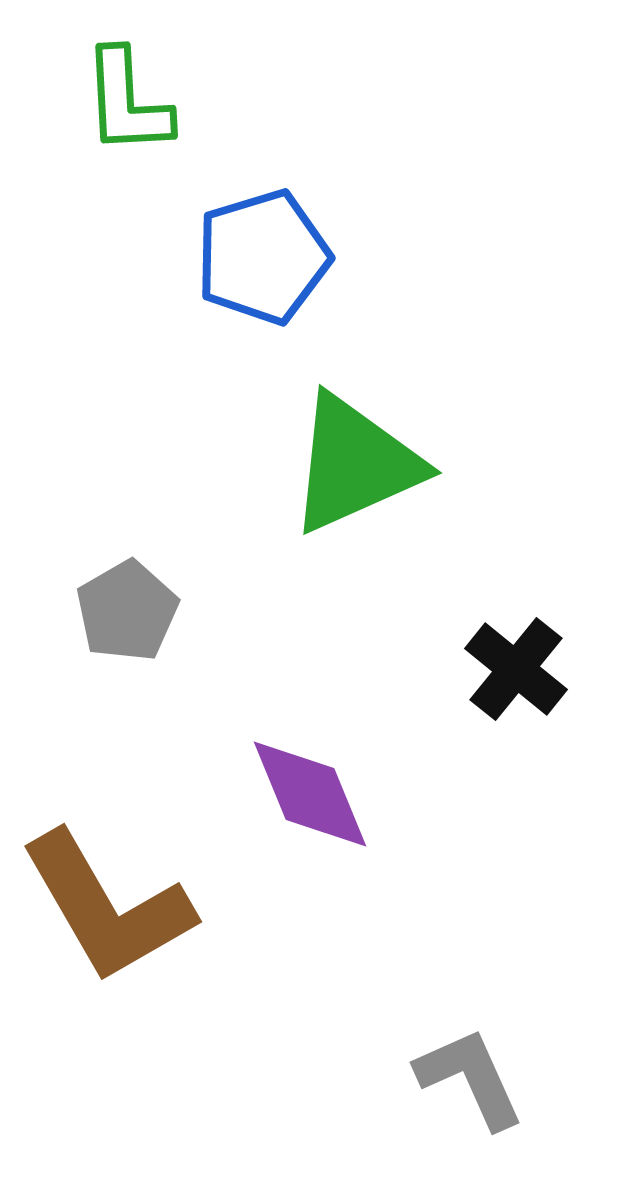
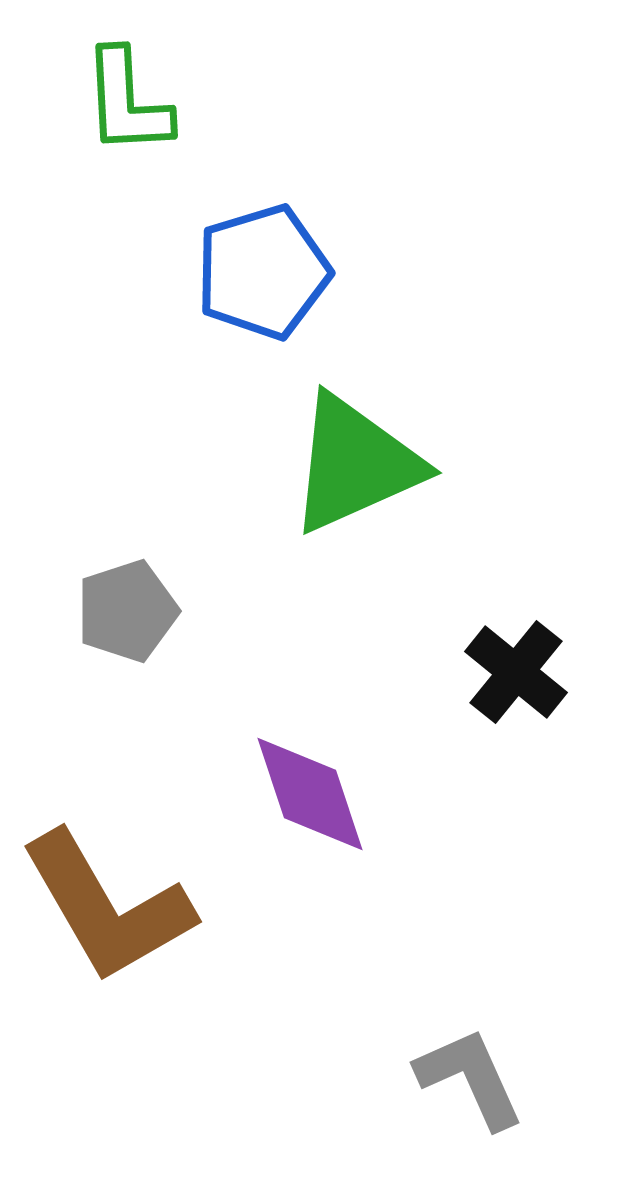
blue pentagon: moved 15 px down
gray pentagon: rotated 12 degrees clockwise
black cross: moved 3 px down
purple diamond: rotated 4 degrees clockwise
